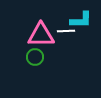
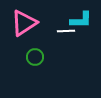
pink triangle: moved 17 px left, 12 px up; rotated 32 degrees counterclockwise
